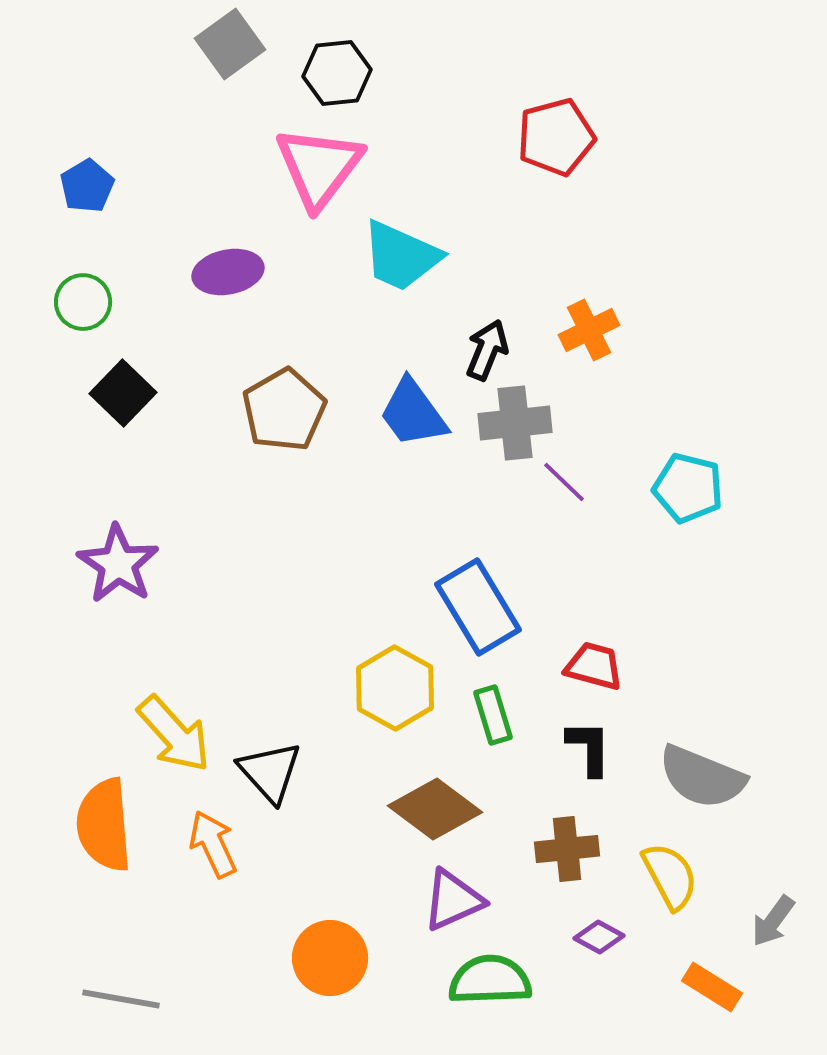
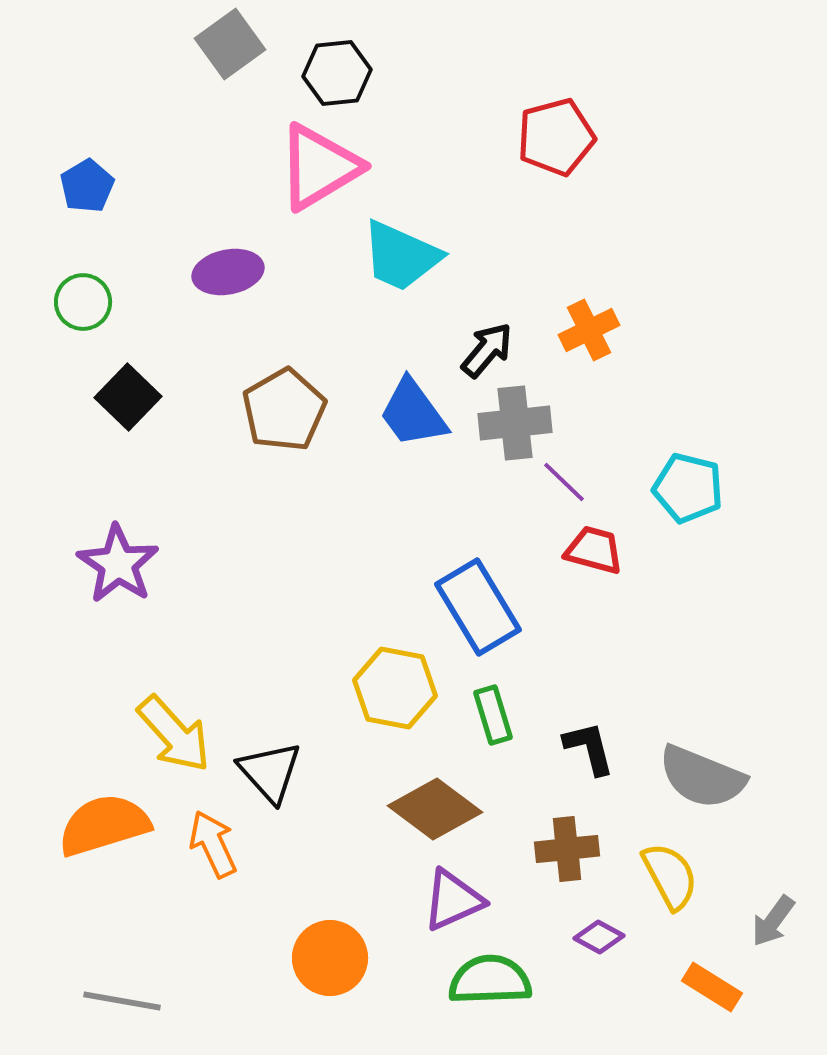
pink triangle: rotated 22 degrees clockwise
black arrow: rotated 18 degrees clockwise
black square: moved 5 px right, 4 px down
red trapezoid: moved 116 px up
yellow hexagon: rotated 18 degrees counterclockwise
black L-shape: rotated 14 degrees counterclockwise
orange semicircle: rotated 78 degrees clockwise
gray line: moved 1 px right, 2 px down
